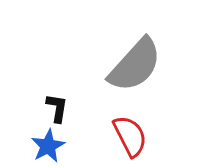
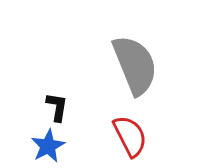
gray semicircle: rotated 64 degrees counterclockwise
black L-shape: moved 1 px up
